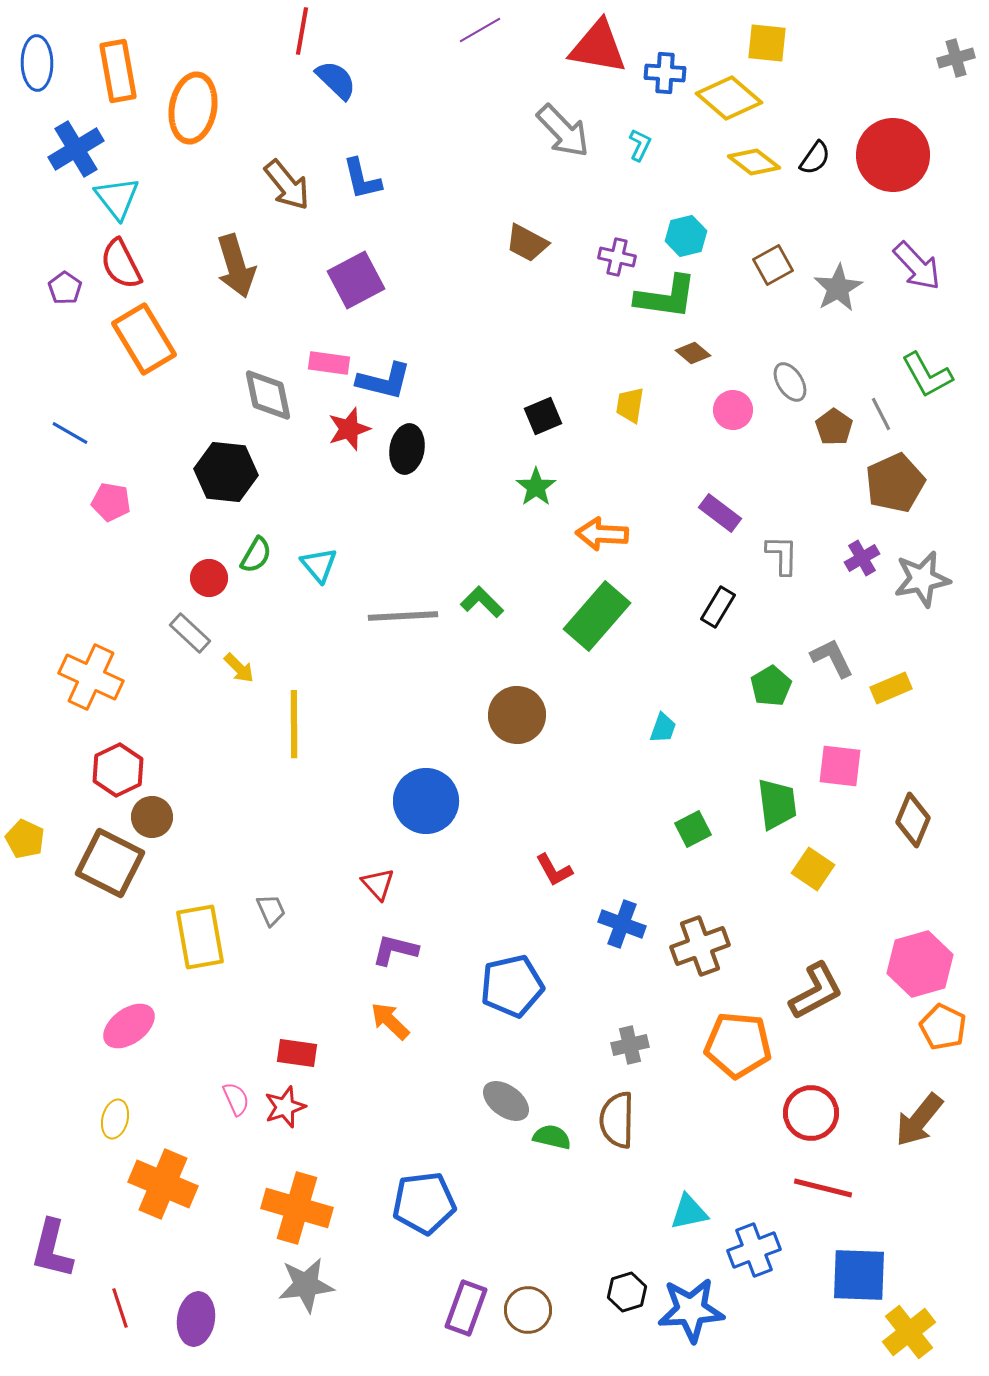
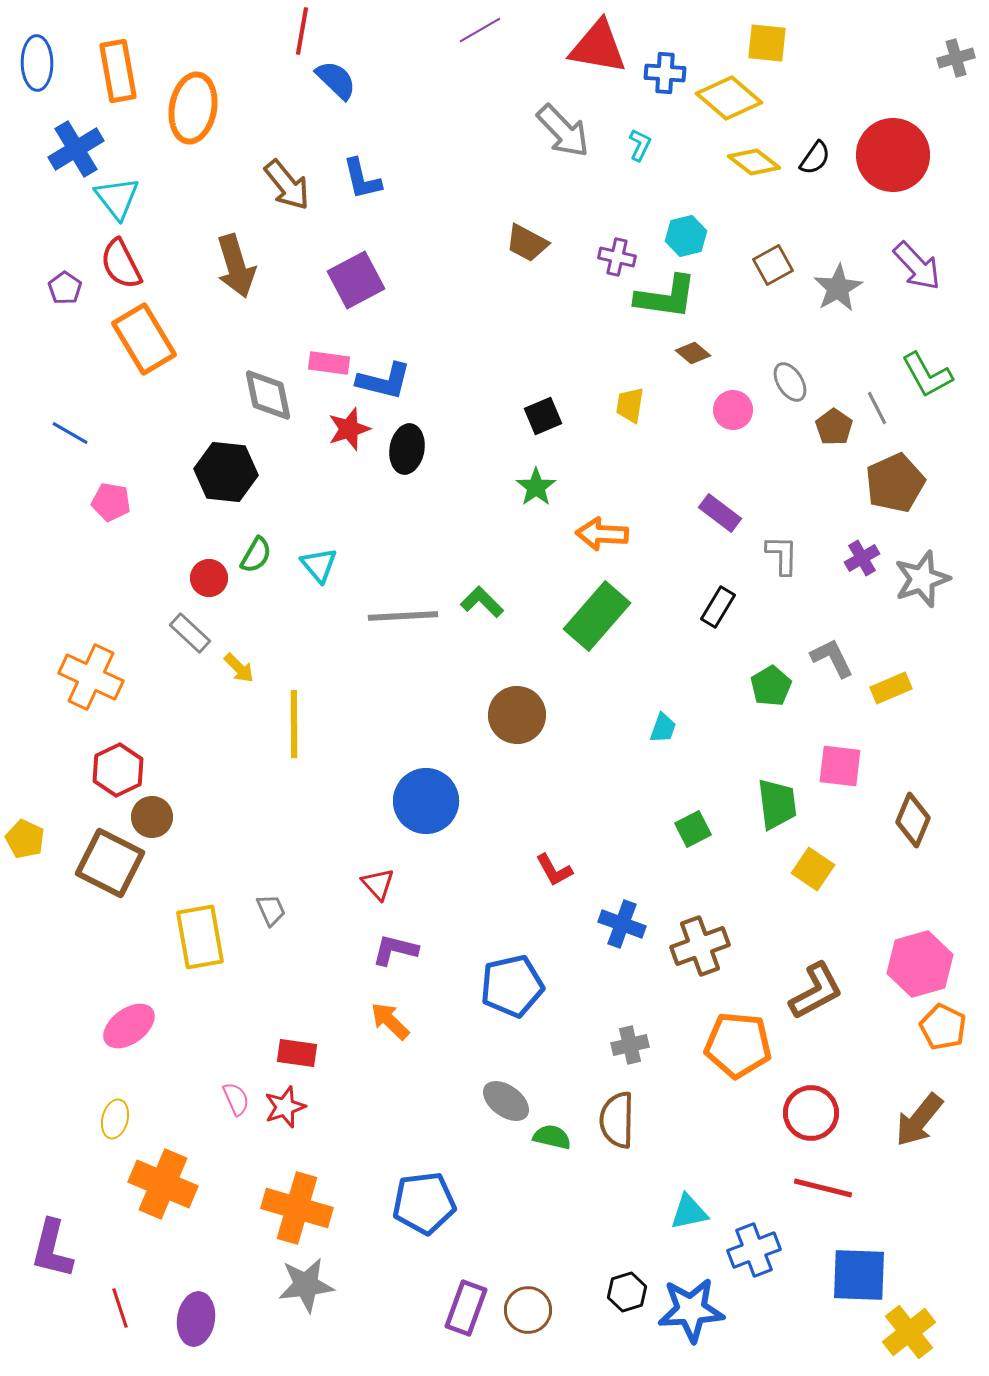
gray line at (881, 414): moved 4 px left, 6 px up
gray star at (922, 579): rotated 8 degrees counterclockwise
